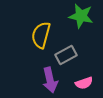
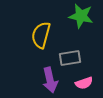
gray rectangle: moved 4 px right, 3 px down; rotated 20 degrees clockwise
